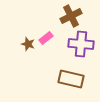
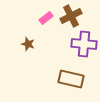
pink rectangle: moved 20 px up
purple cross: moved 3 px right
